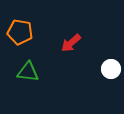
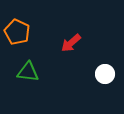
orange pentagon: moved 3 px left; rotated 15 degrees clockwise
white circle: moved 6 px left, 5 px down
